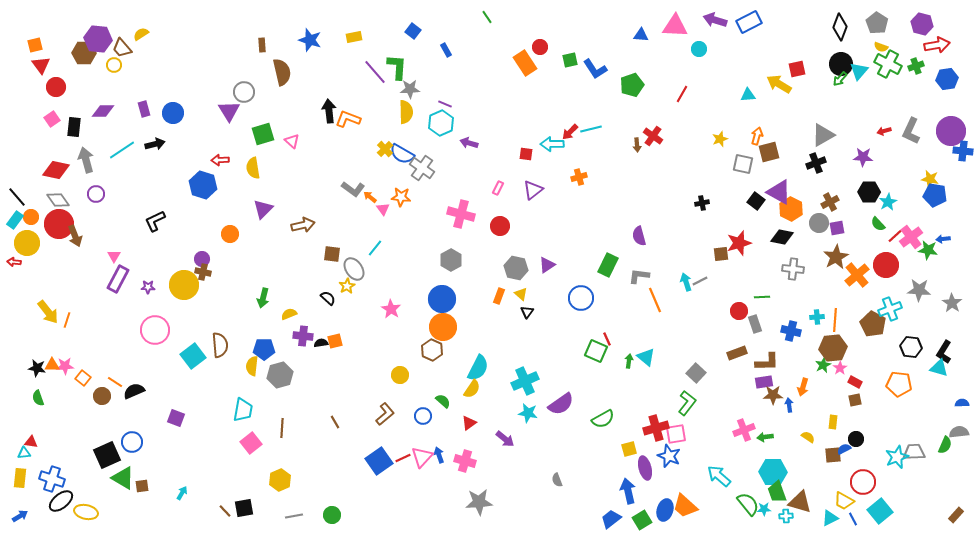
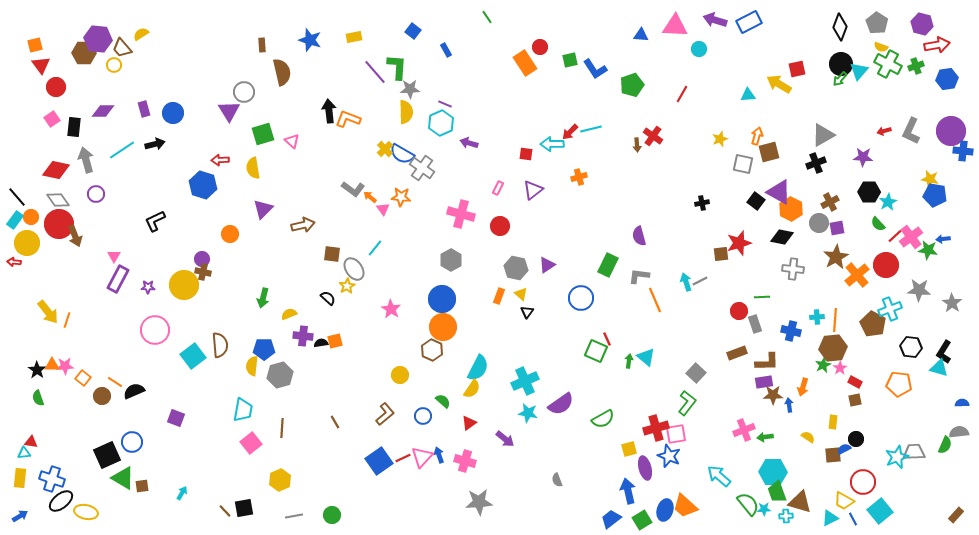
black star at (37, 368): moved 2 px down; rotated 24 degrees clockwise
